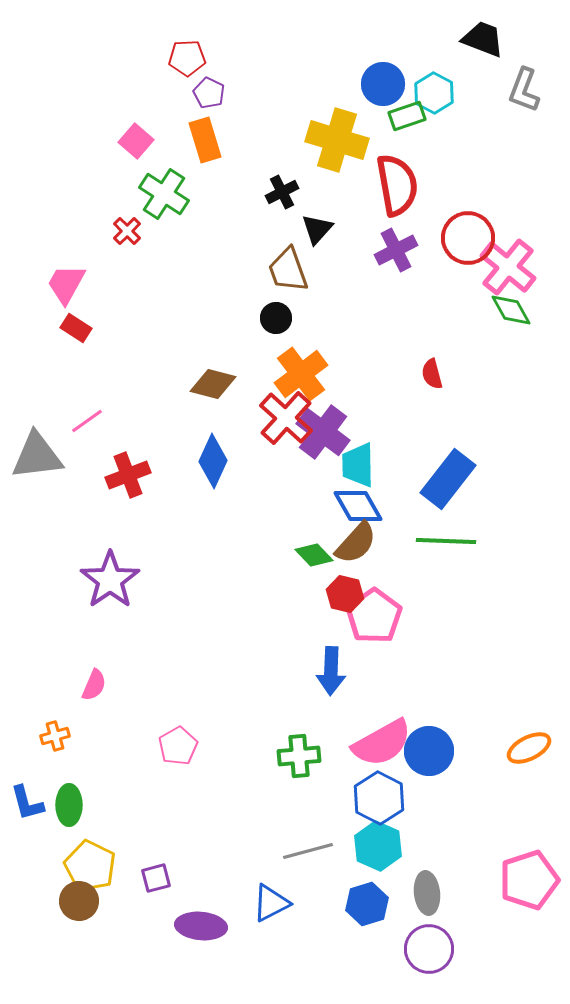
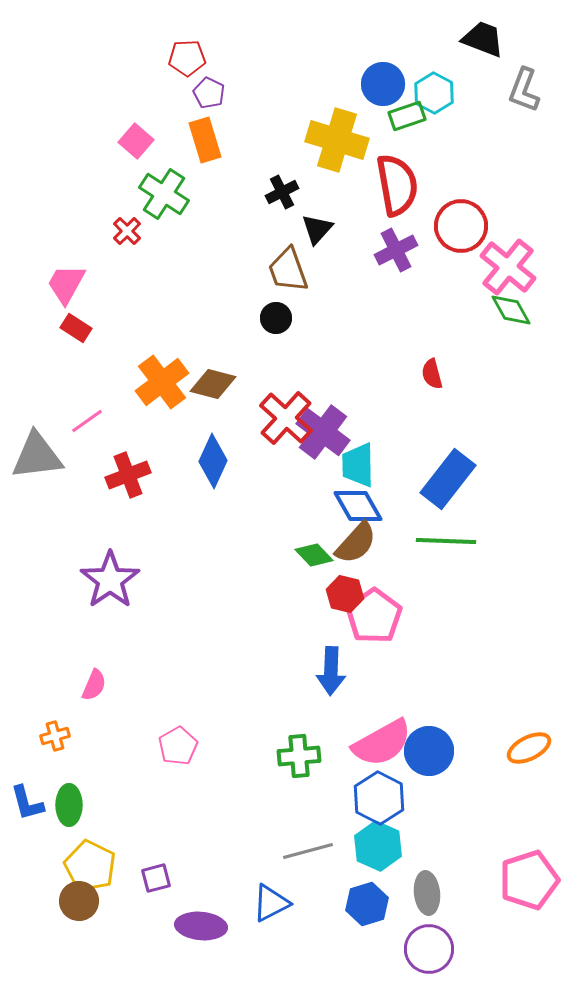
red circle at (468, 238): moved 7 px left, 12 px up
orange cross at (301, 374): moved 139 px left, 8 px down
